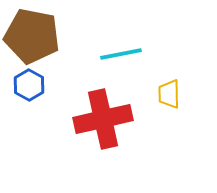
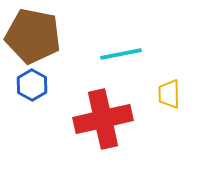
brown pentagon: moved 1 px right
blue hexagon: moved 3 px right
